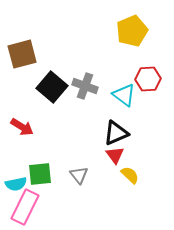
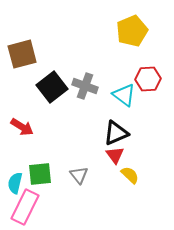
black square: rotated 12 degrees clockwise
cyan semicircle: moved 1 px left, 1 px up; rotated 115 degrees clockwise
